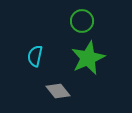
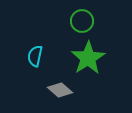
green star: rotated 8 degrees counterclockwise
gray diamond: moved 2 px right, 1 px up; rotated 10 degrees counterclockwise
